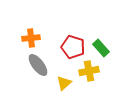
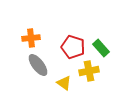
yellow triangle: rotated 42 degrees counterclockwise
